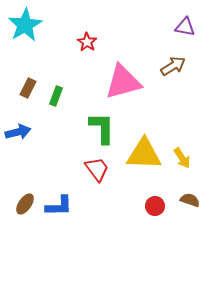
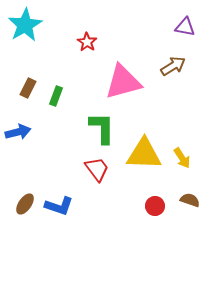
blue L-shape: rotated 20 degrees clockwise
